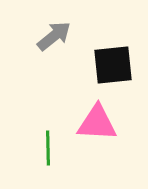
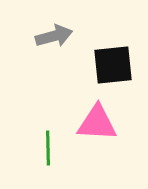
gray arrow: rotated 24 degrees clockwise
